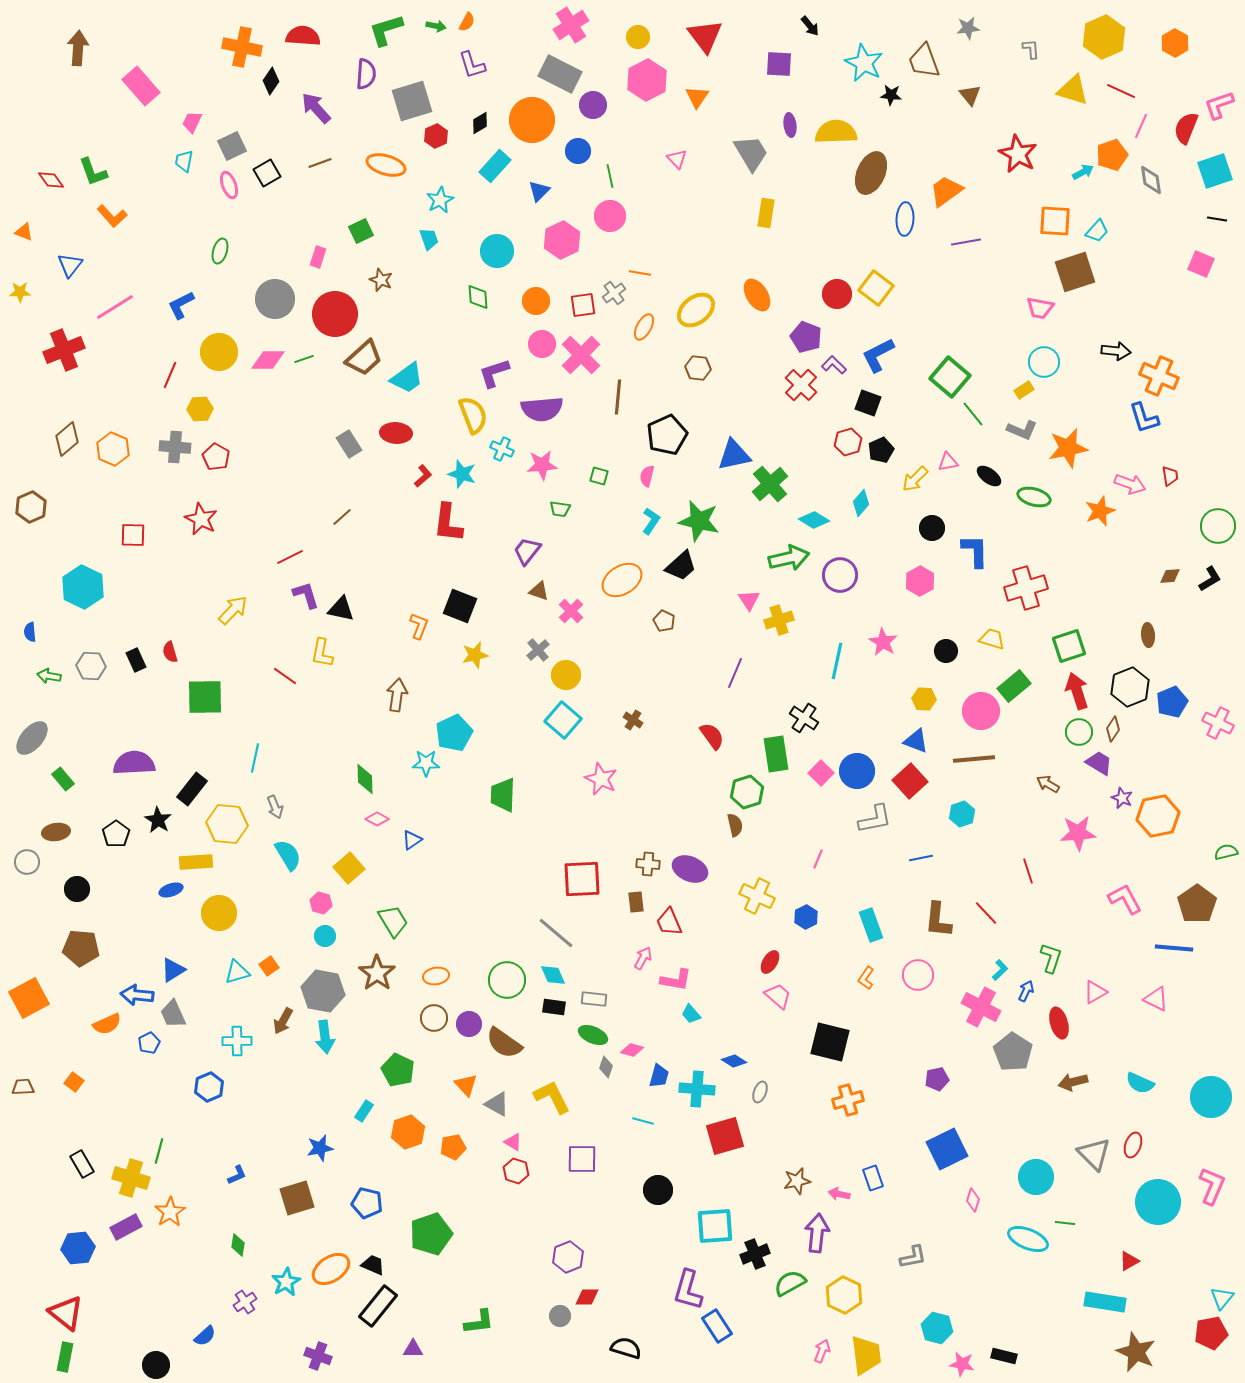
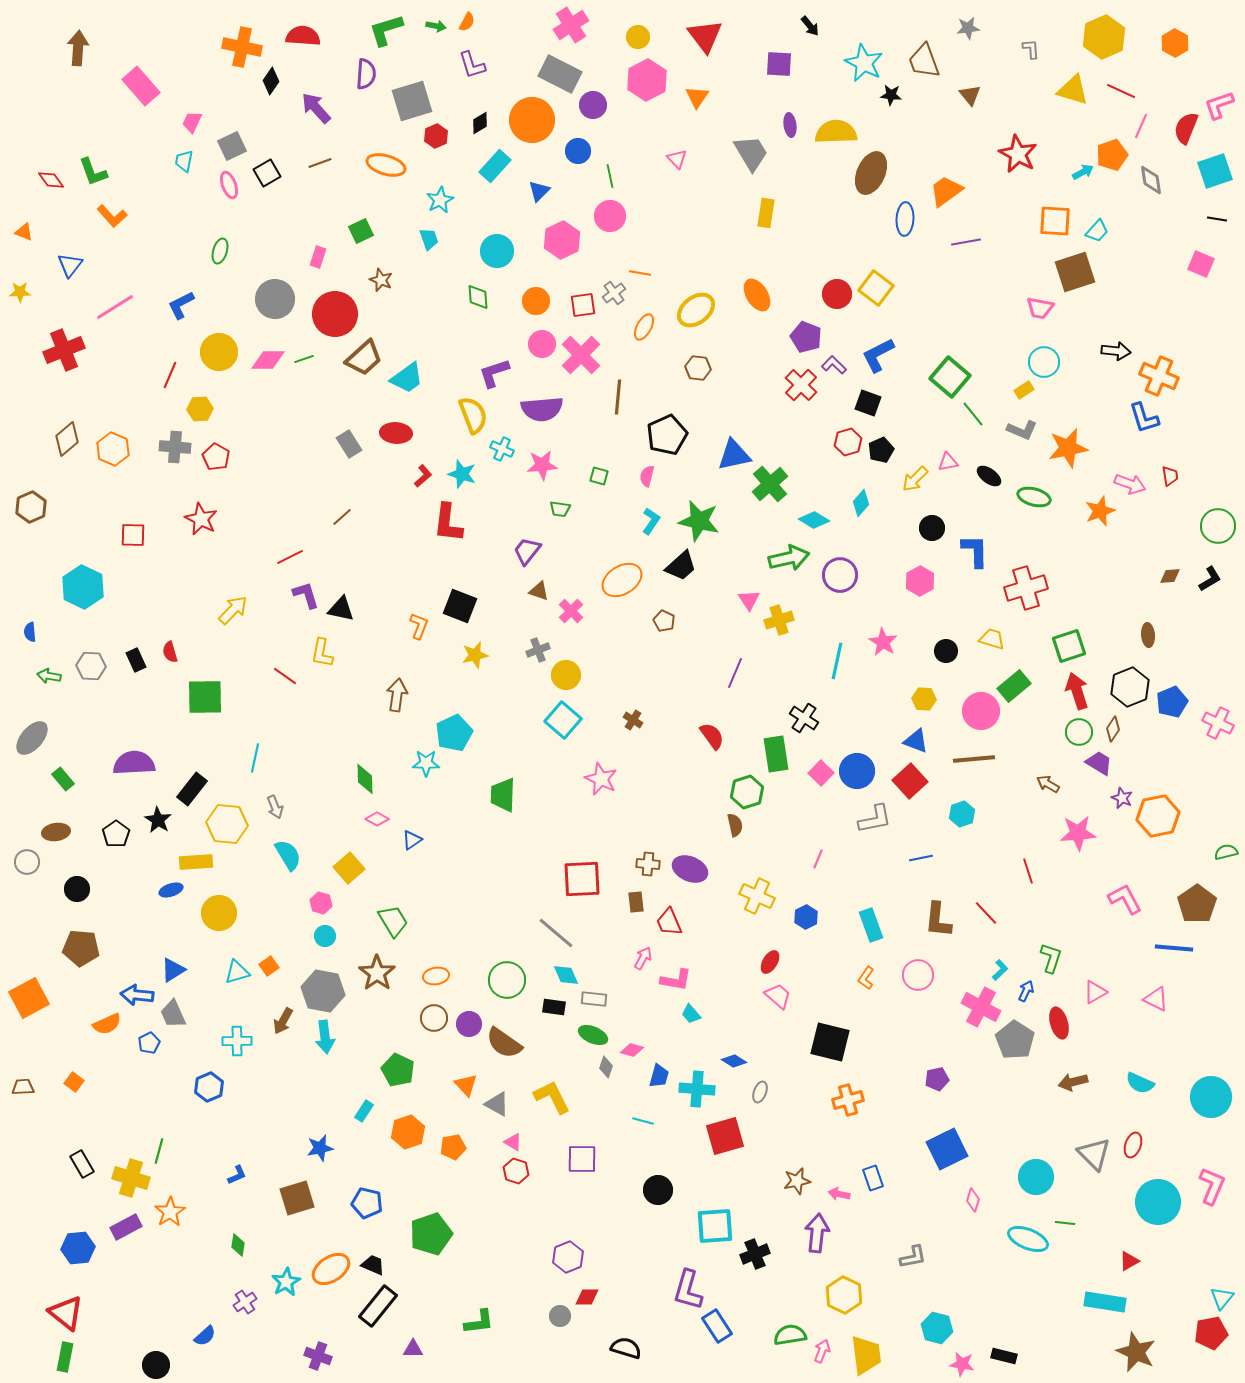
gray cross at (538, 650): rotated 20 degrees clockwise
cyan diamond at (553, 975): moved 13 px right
gray pentagon at (1013, 1052): moved 2 px right, 12 px up
green semicircle at (790, 1283): moved 52 px down; rotated 20 degrees clockwise
